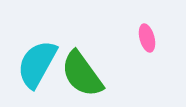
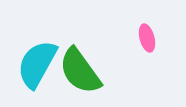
green semicircle: moved 2 px left, 3 px up
